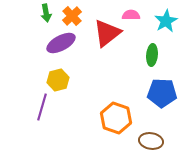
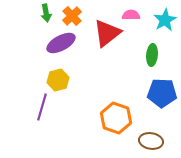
cyan star: moved 1 px left, 1 px up
